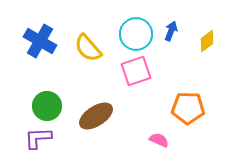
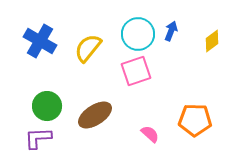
cyan circle: moved 2 px right
yellow diamond: moved 5 px right
yellow semicircle: rotated 80 degrees clockwise
orange pentagon: moved 7 px right, 12 px down
brown ellipse: moved 1 px left, 1 px up
pink semicircle: moved 9 px left, 6 px up; rotated 18 degrees clockwise
